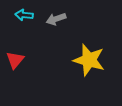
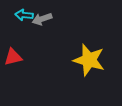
gray arrow: moved 14 px left
red triangle: moved 2 px left, 3 px up; rotated 36 degrees clockwise
